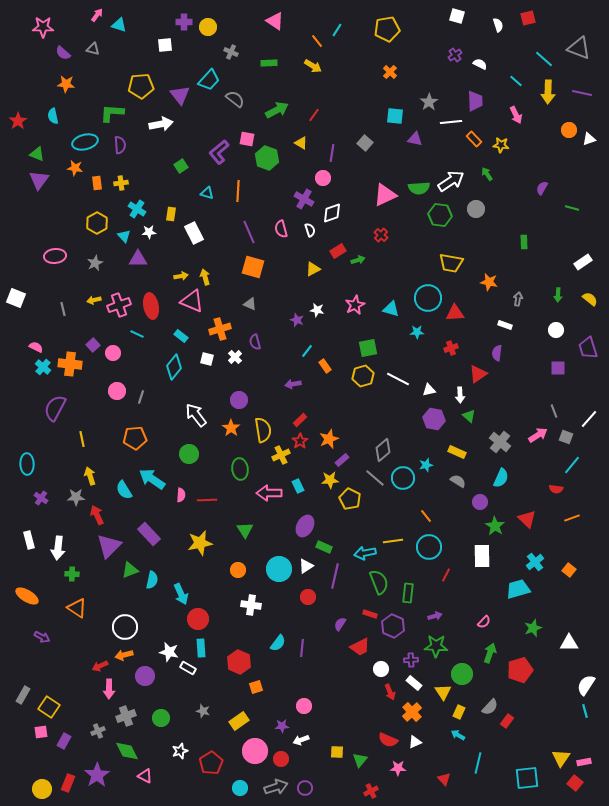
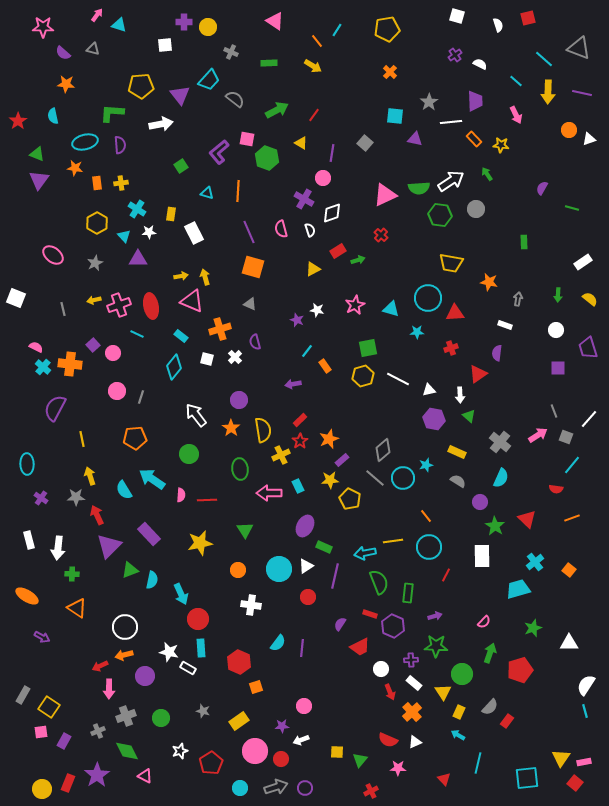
pink ellipse at (55, 256): moved 2 px left, 1 px up; rotated 45 degrees clockwise
